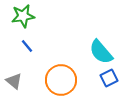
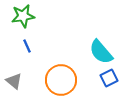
blue line: rotated 16 degrees clockwise
